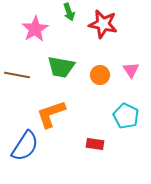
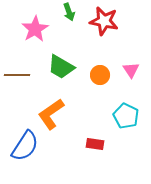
red star: moved 1 px right, 3 px up
green trapezoid: rotated 20 degrees clockwise
brown line: rotated 10 degrees counterclockwise
orange L-shape: rotated 16 degrees counterclockwise
